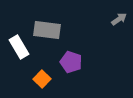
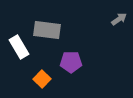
purple pentagon: rotated 20 degrees counterclockwise
